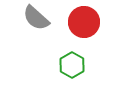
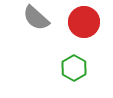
green hexagon: moved 2 px right, 3 px down
